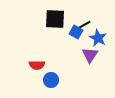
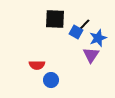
black line: rotated 16 degrees counterclockwise
blue star: rotated 24 degrees clockwise
purple triangle: moved 1 px right
